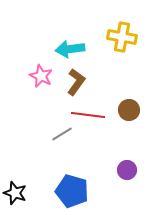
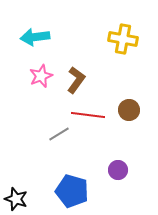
yellow cross: moved 1 px right, 2 px down
cyan arrow: moved 35 px left, 12 px up
pink star: rotated 25 degrees clockwise
brown L-shape: moved 2 px up
gray line: moved 3 px left
purple circle: moved 9 px left
black star: moved 1 px right, 6 px down
